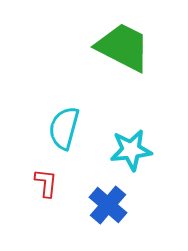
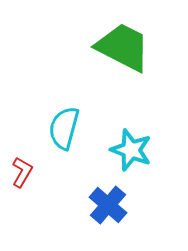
cyan star: rotated 27 degrees clockwise
red L-shape: moved 24 px left, 11 px up; rotated 24 degrees clockwise
